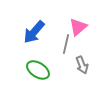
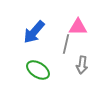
pink triangle: rotated 42 degrees clockwise
gray arrow: rotated 30 degrees clockwise
